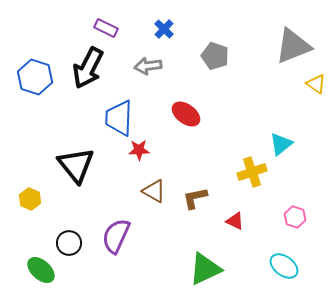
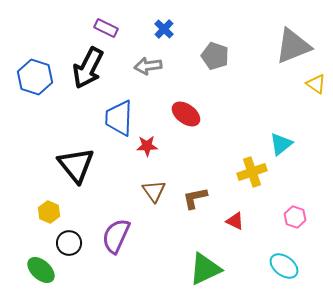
red star: moved 8 px right, 4 px up
brown triangle: rotated 25 degrees clockwise
yellow hexagon: moved 19 px right, 13 px down
